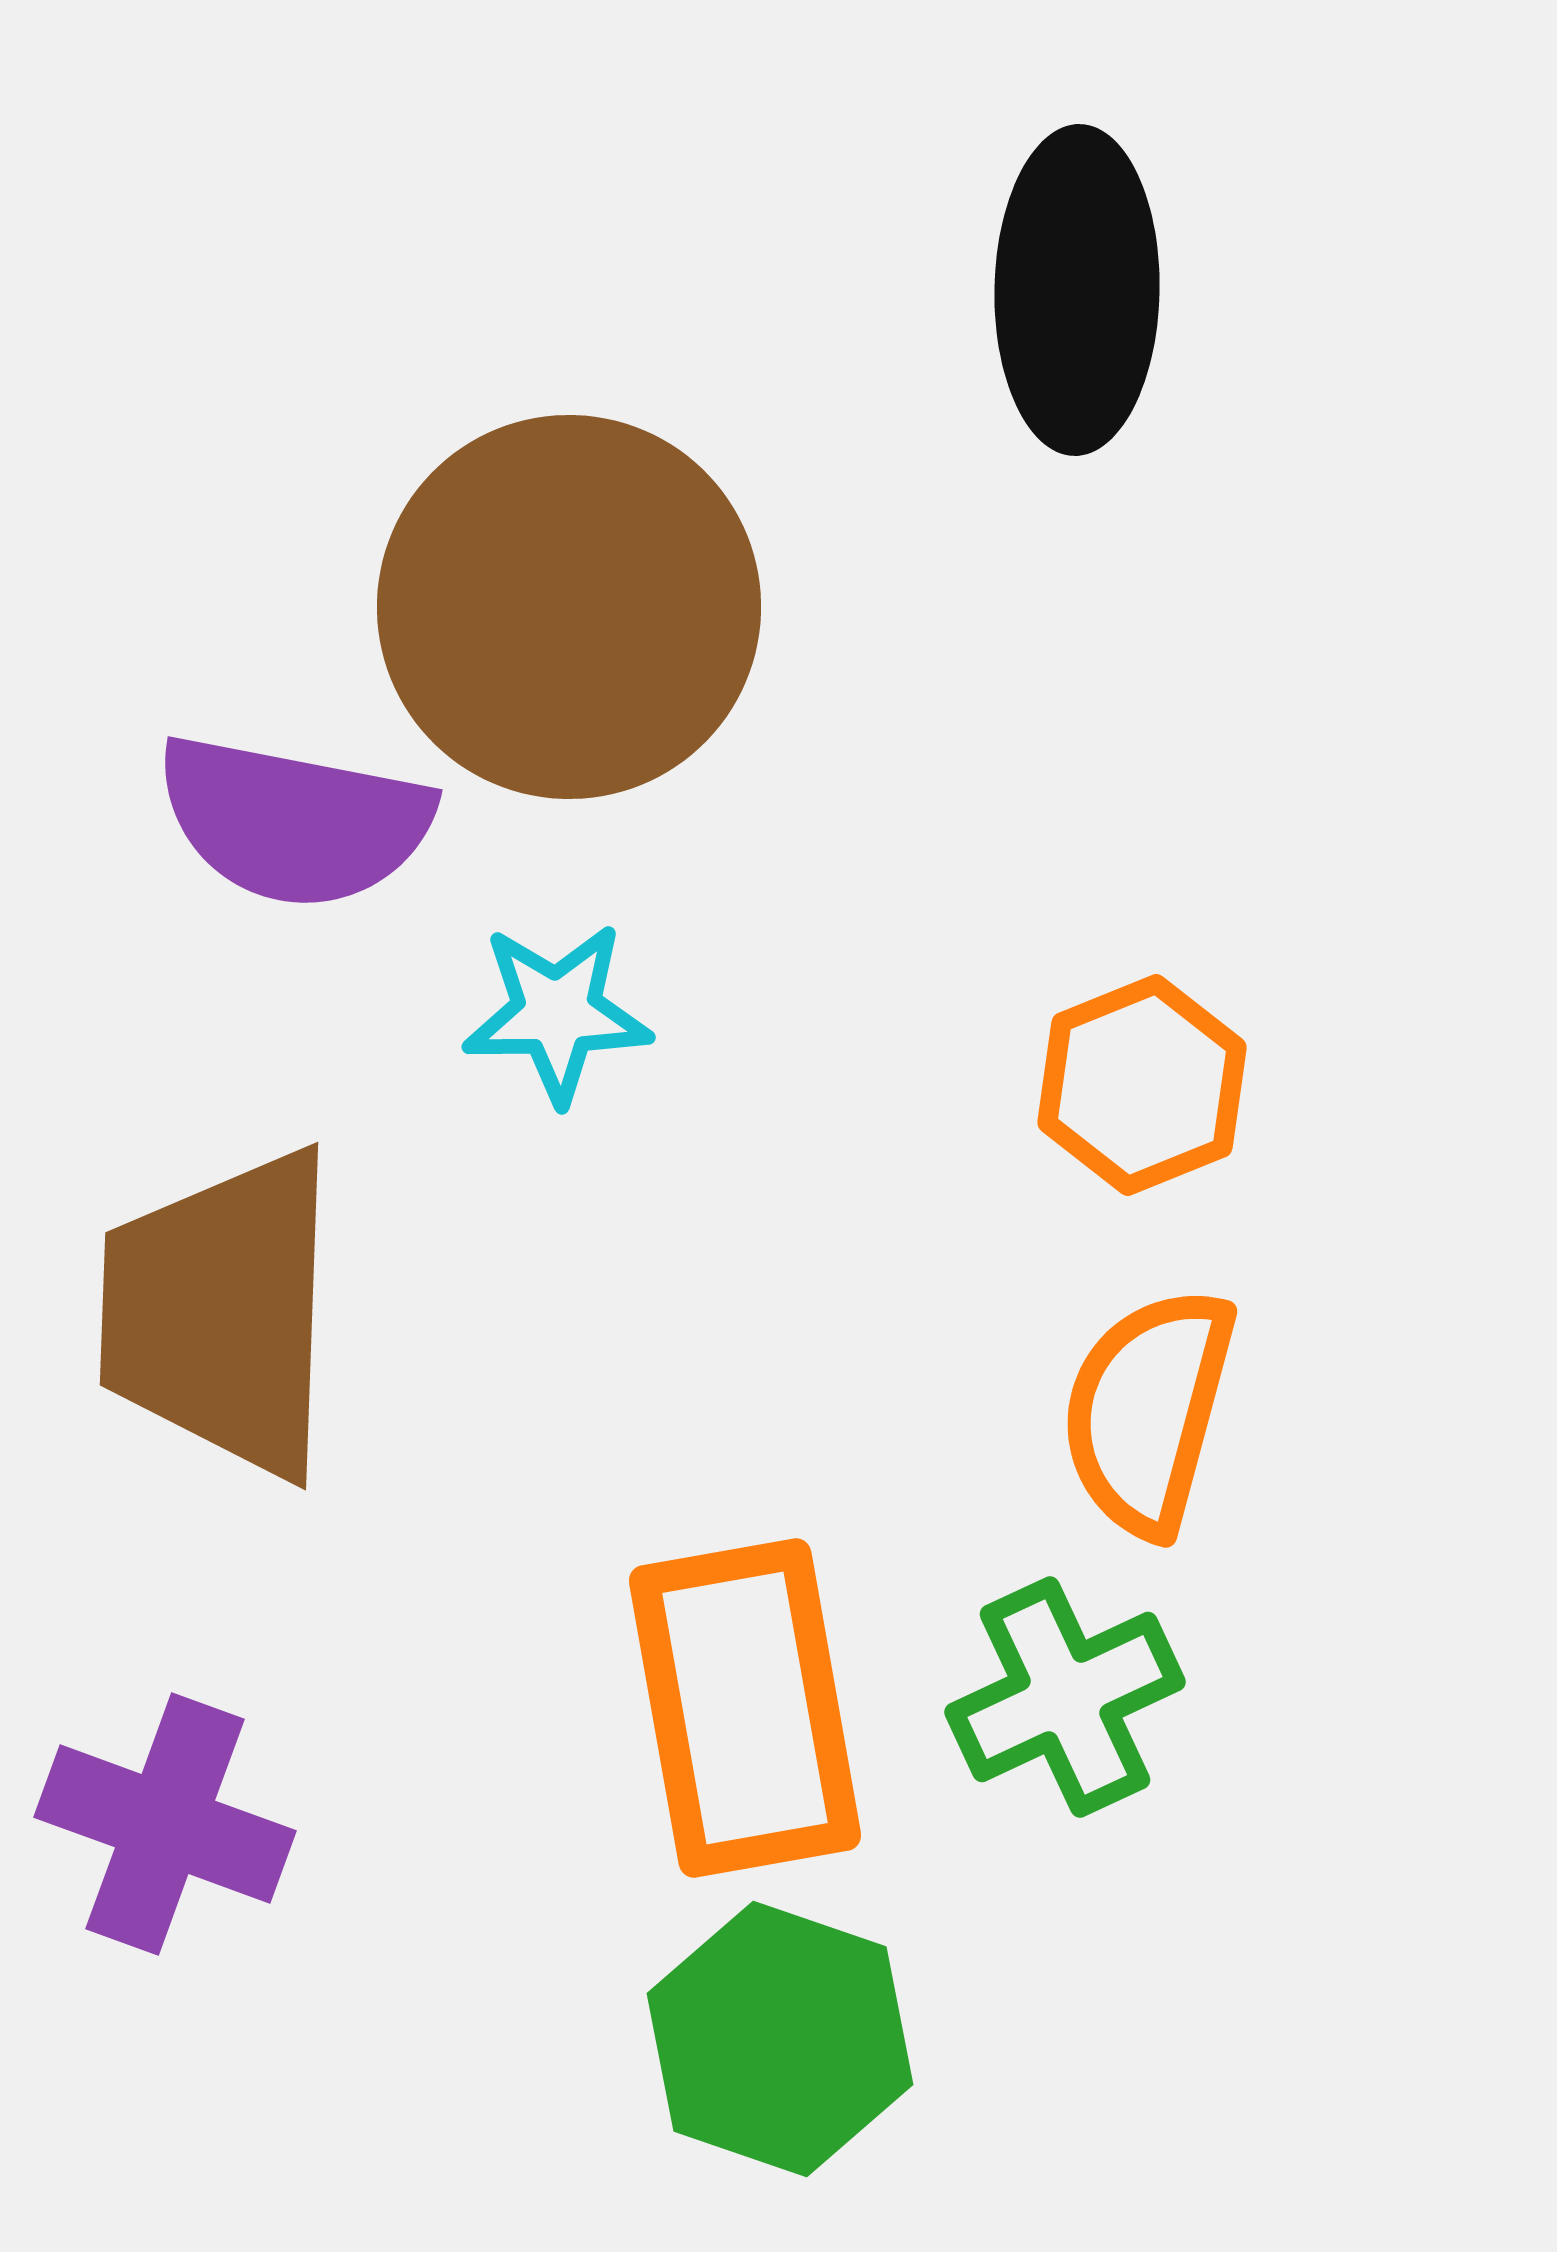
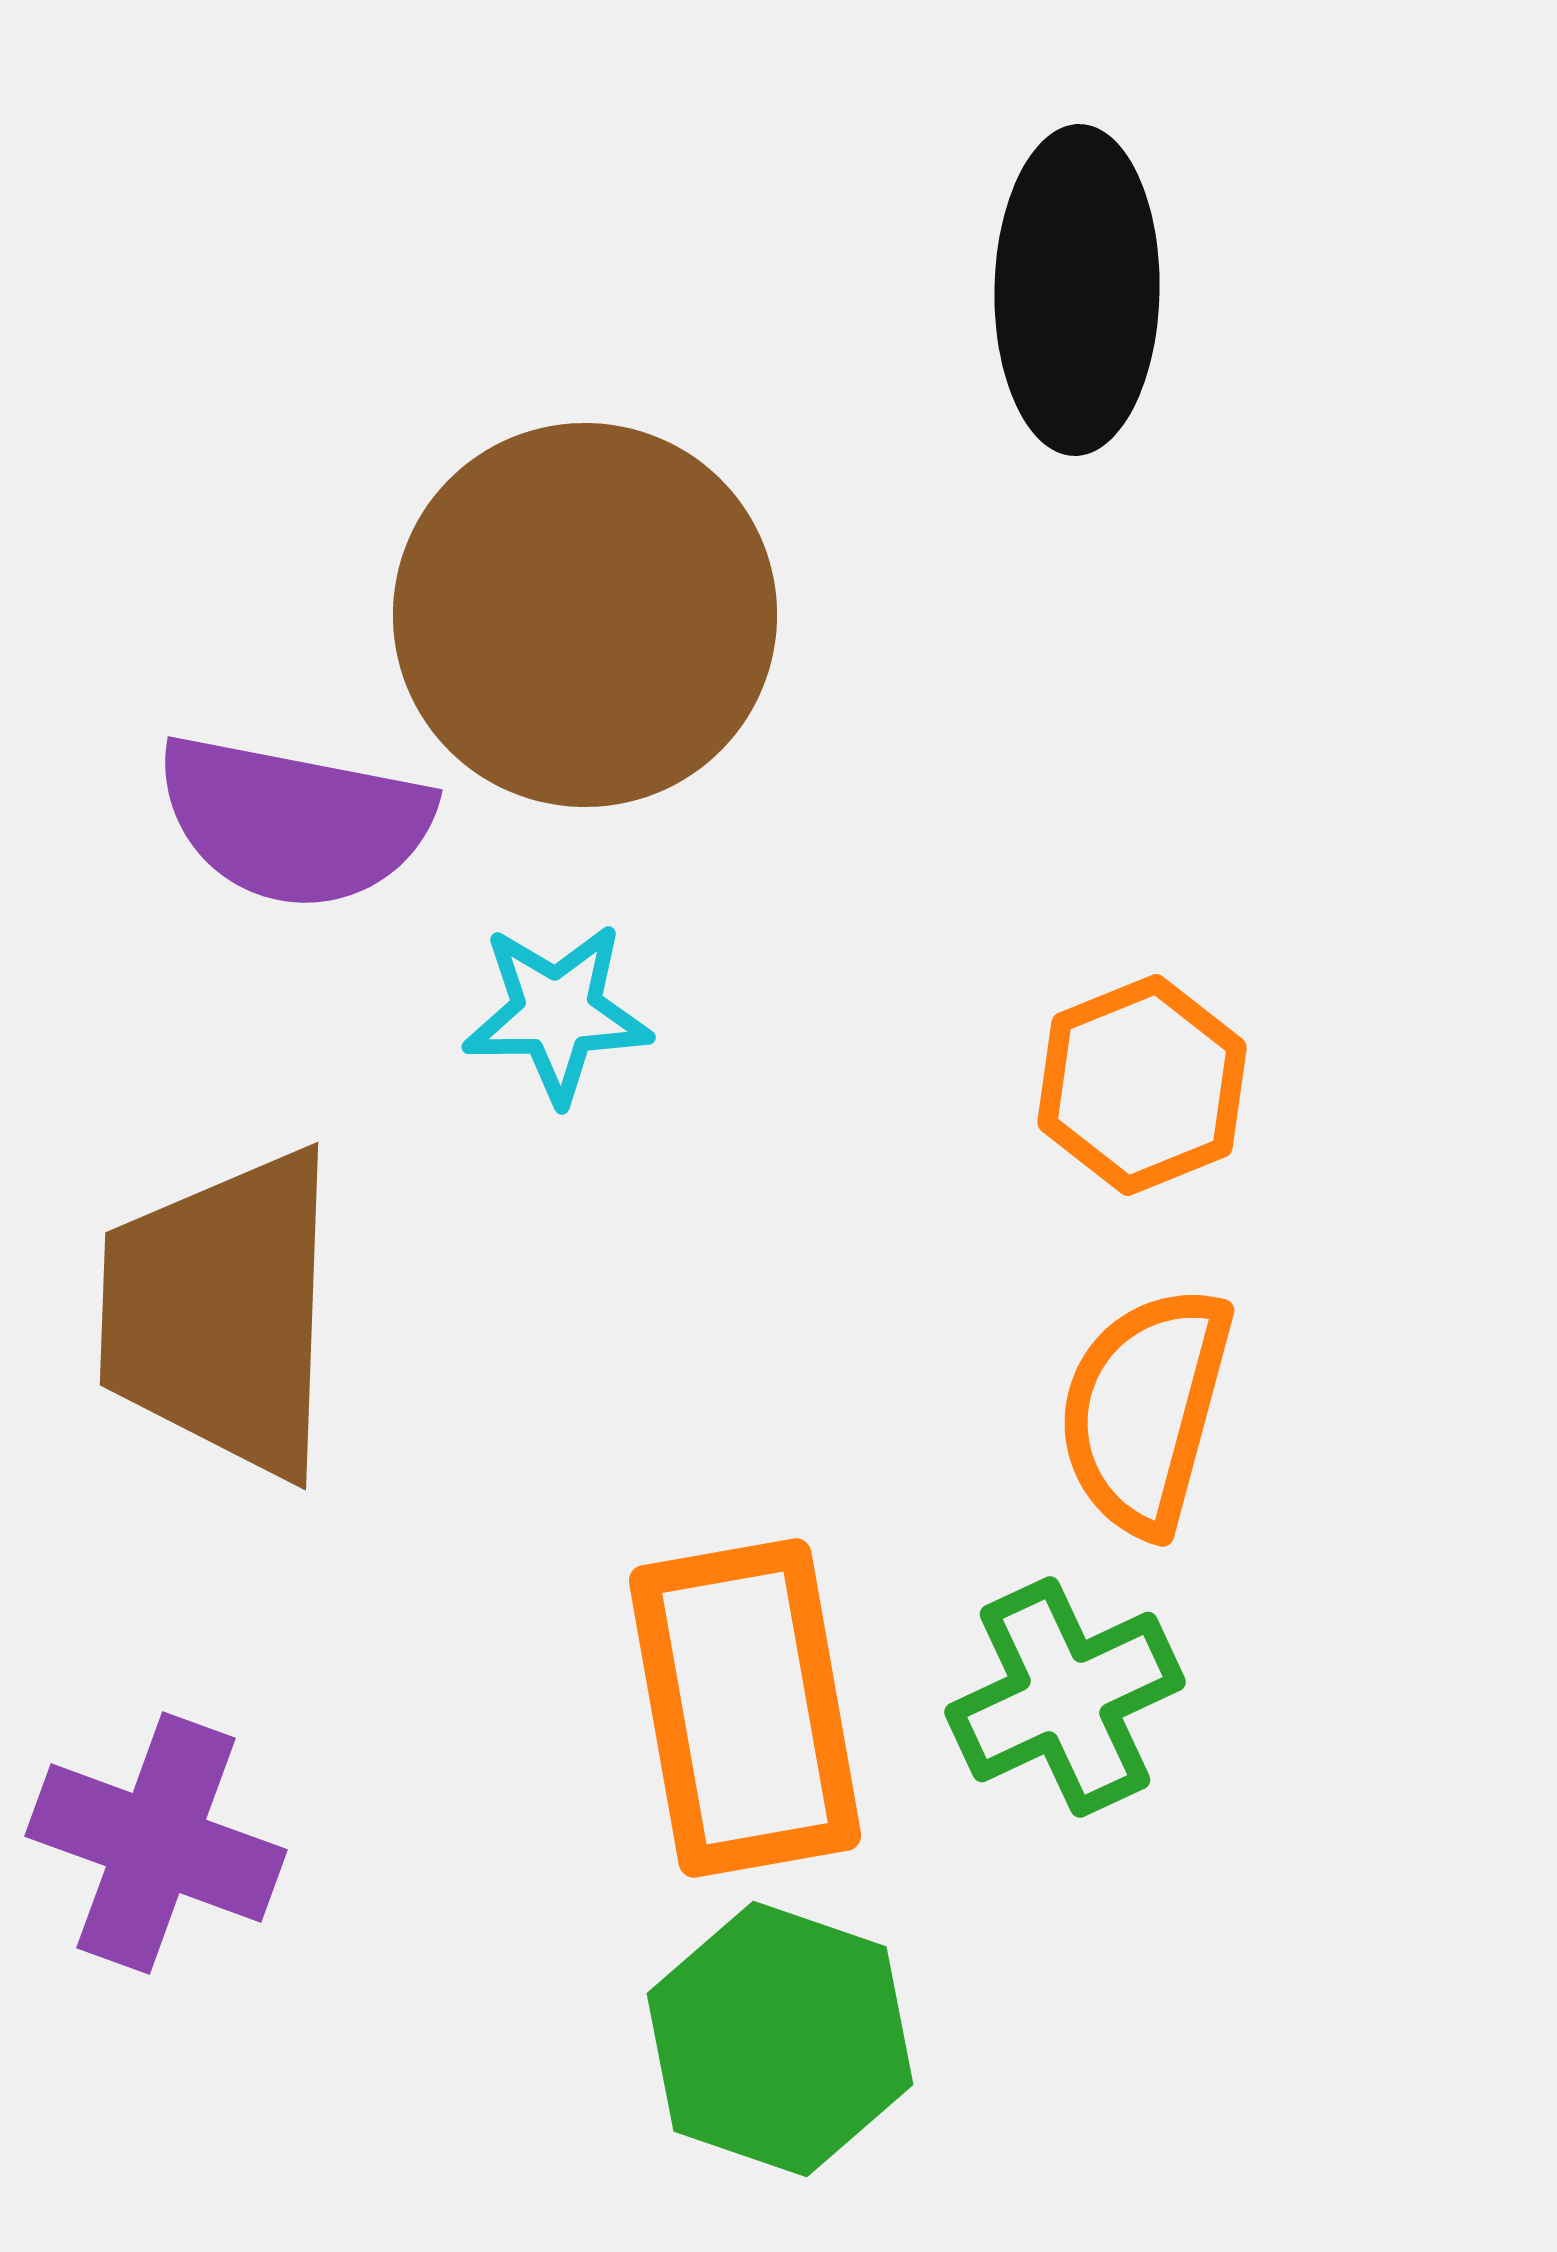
brown circle: moved 16 px right, 8 px down
orange semicircle: moved 3 px left, 1 px up
purple cross: moved 9 px left, 19 px down
